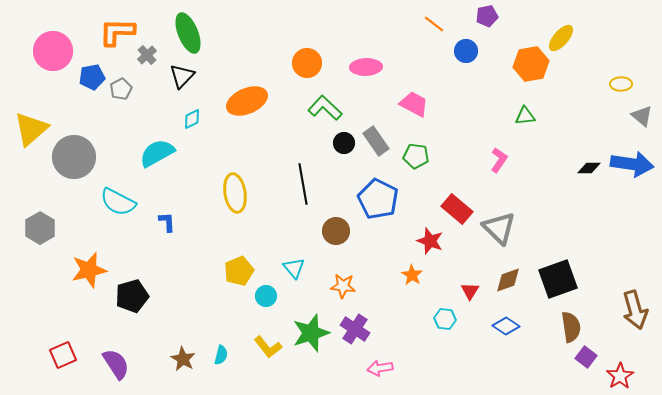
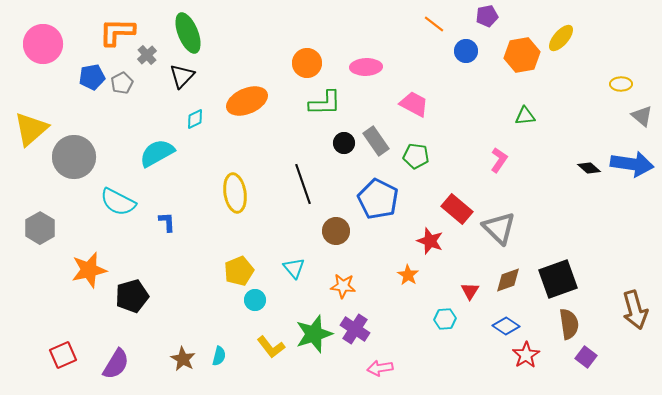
pink circle at (53, 51): moved 10 px left, 7 px up
orange hexagon at (531, 64): moved 9 px left, 9 px up
gray pentagon at (121, 89): moved 1 px right, 6 px up
green L-shape at (325, 108): moved 5 px up; rotated 136 degrees clockwise
cyan diamond at (192, 119): moved 3 px right
black diamond at (589, 168): rotated 40 degrees clockwise
black line at (303, 184): rotated 9 degrees counterclockwise
orange star at (412, 275): moved 4 px left
cyan circle at (266, 296): moved 11 px left, 4 px down
cyan hexagon at (445, 319): rotated 10 degrees counterclockwise
brown semicircle at (571, 327): moved 2 px left, 3 px up
green star at (311, 333): moved 3 px right, 1 px down
yellow L-shape at (268, 347): moved 3 px right
cyan semicircle at (221, 355): moved 2 px left, 1 px down
purple semicircle at (116, 364): rotated 64 degrees clockwise
red star at (620, 376): moved 94 px left, 21 px up
